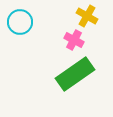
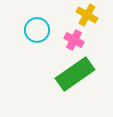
yellow cross: moved 1 px up
cyan circle: moved 17 px right, 8 px down
